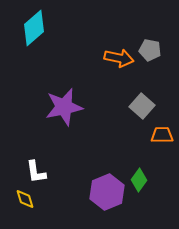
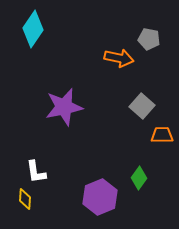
cyan diamond: moved 1 px left, 1 px down; rotated 15 degrees counterclockwise
gray pentagon: moved 1 px left, 11 px up
green diamond: moved 2 px up
purple hexagon: moved 7 px left, 5 px down
yellow diamond: rotated 20 degrees clockwise
